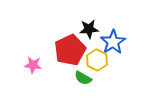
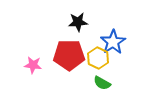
black star: moved 11 px left, 7 px up
red pentagon: moved 1 px left, 5 px down; rotated 24 degrees clockwise
yellow hexagon: moved 1 px right, 2 px up
green semicircle: moved 19 px right, 5 px down
